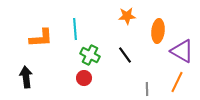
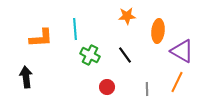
red circle: moved 23 px right, 9 px down
